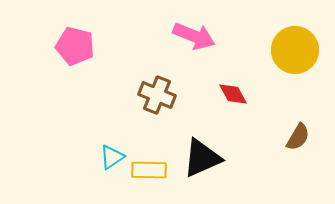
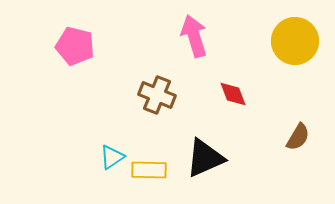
pink arrow: rotated 129 degrees counterclockwise
yellow circle: moved 9 px up
red diamond: rotated 8 degrees clockwise
black triangle: moved 3 px right
